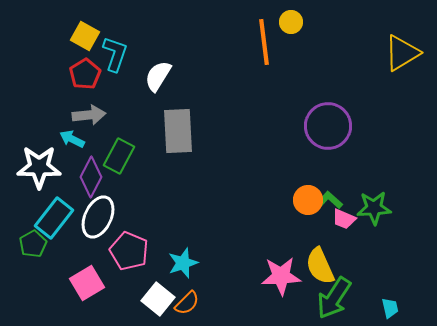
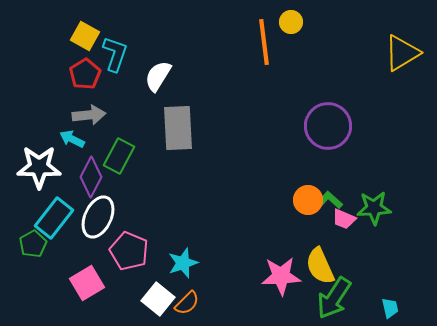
gray rectangle: moved 3 px up
